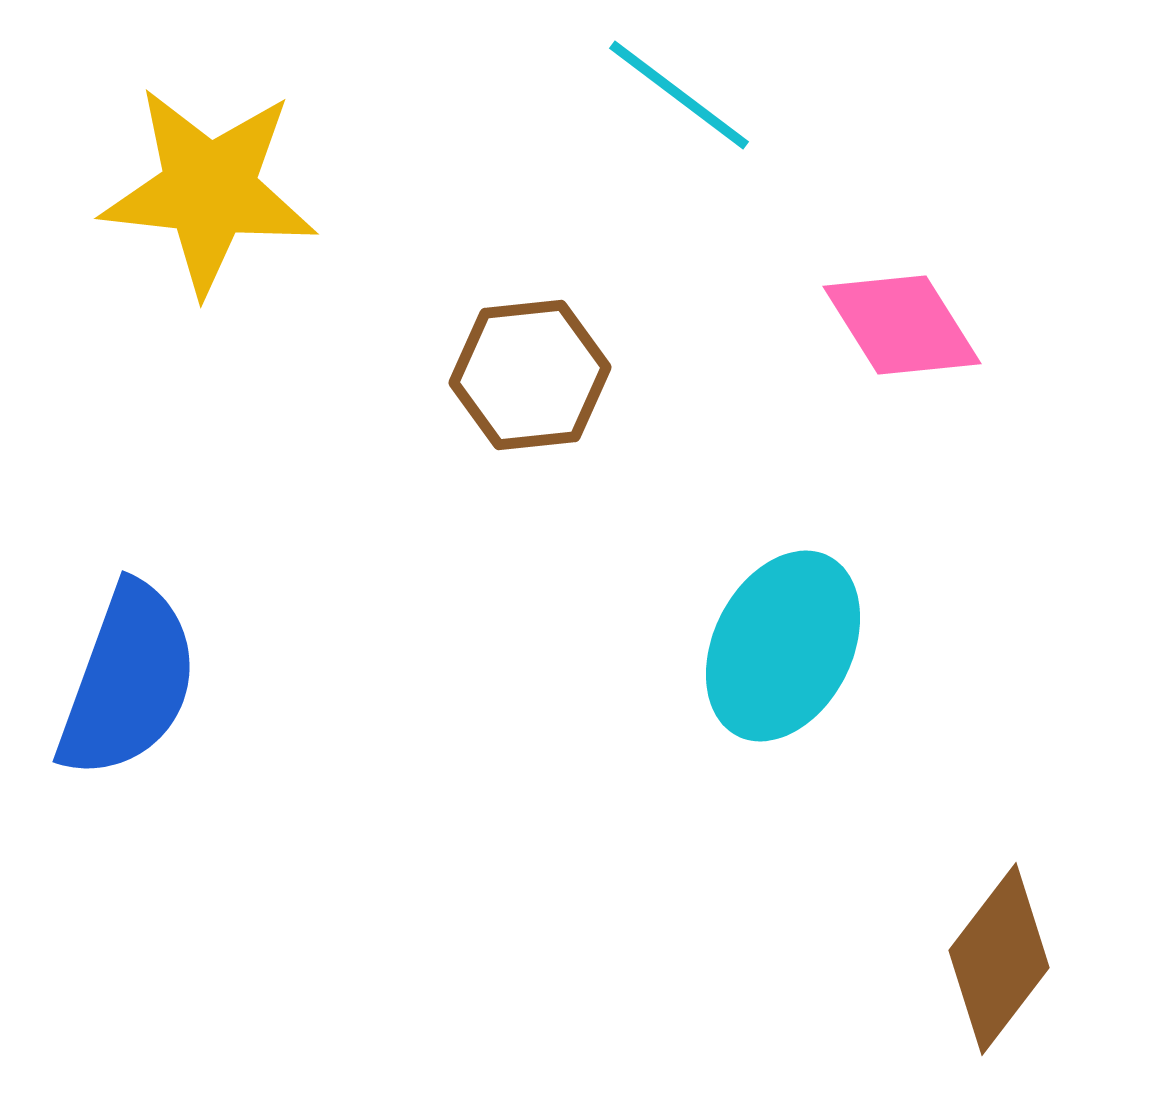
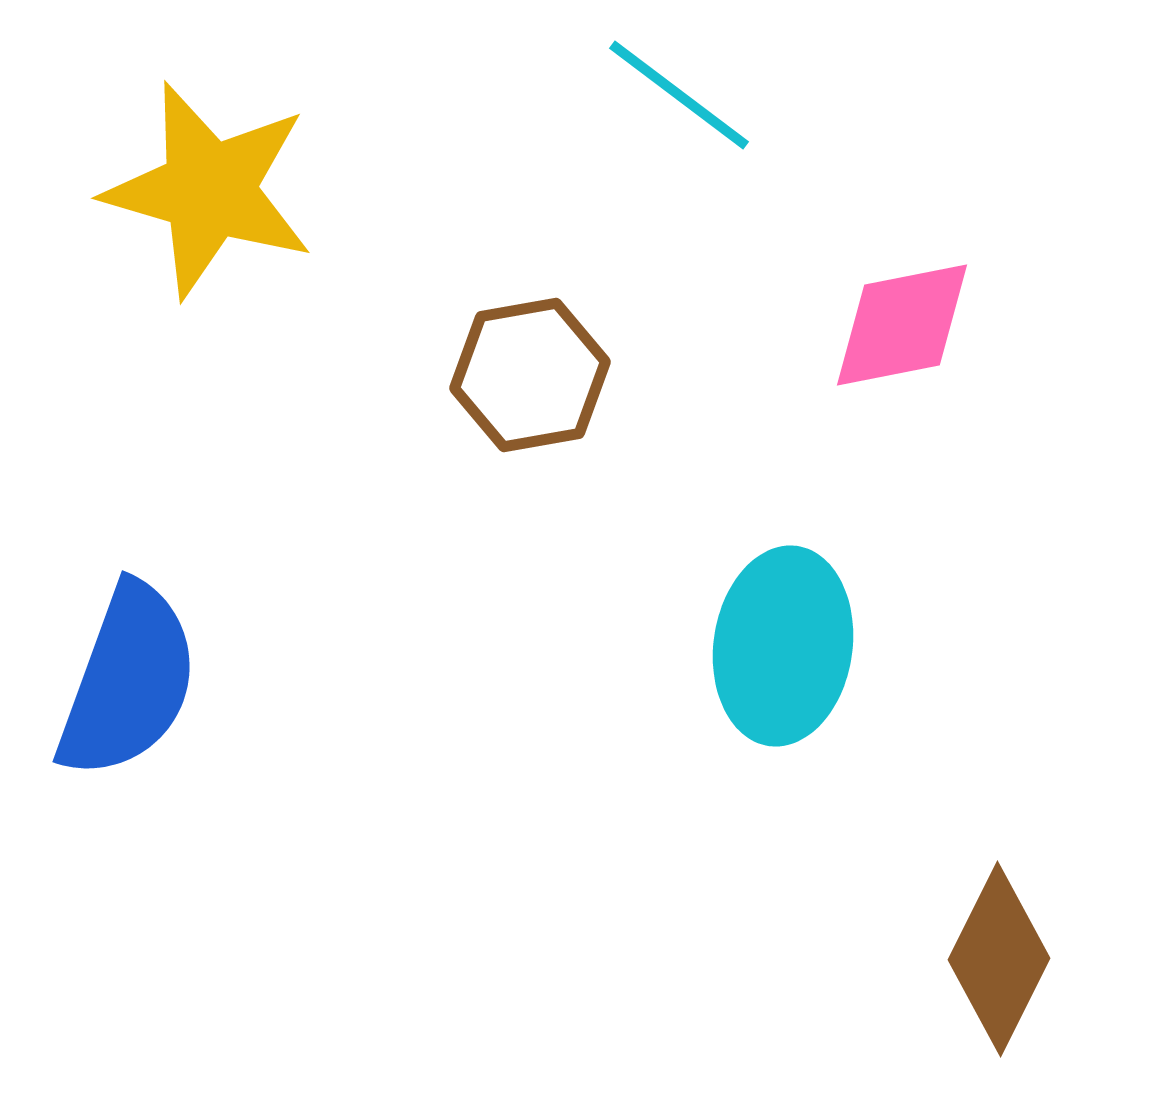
yellow star: rotated 10 degrees clockwise
pink diamond: rotated 69 degrees counterclockwise
brown hexagon: rotated 4 degrees counterclockwise
cyan ellipse: rotated 19 degrees counterclockwise
brown diamond: rotated 11 degrees counterclockwise
